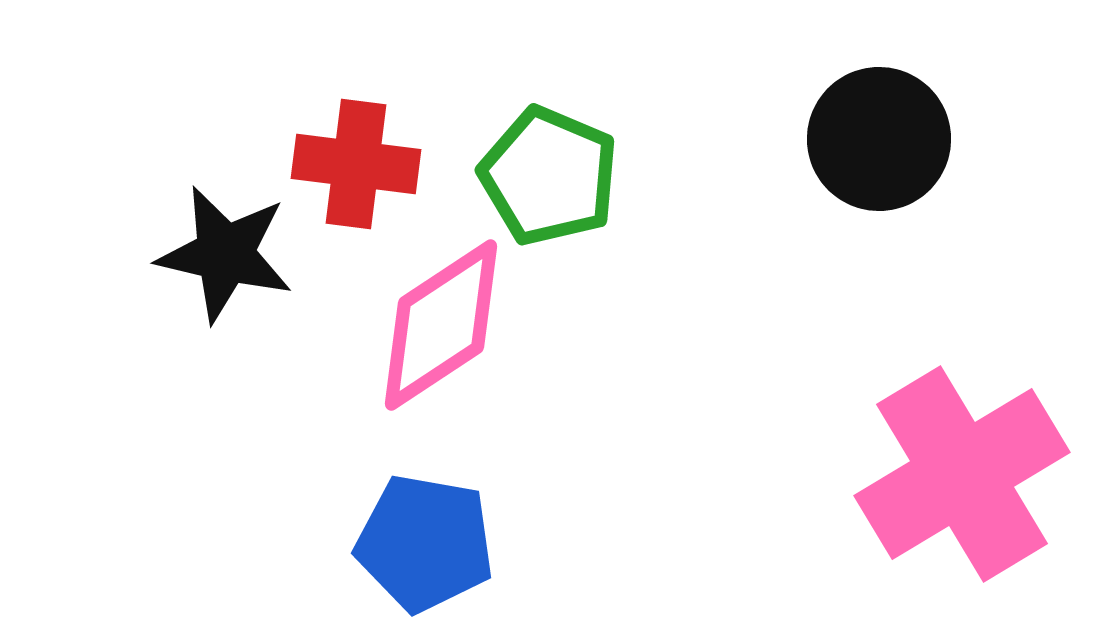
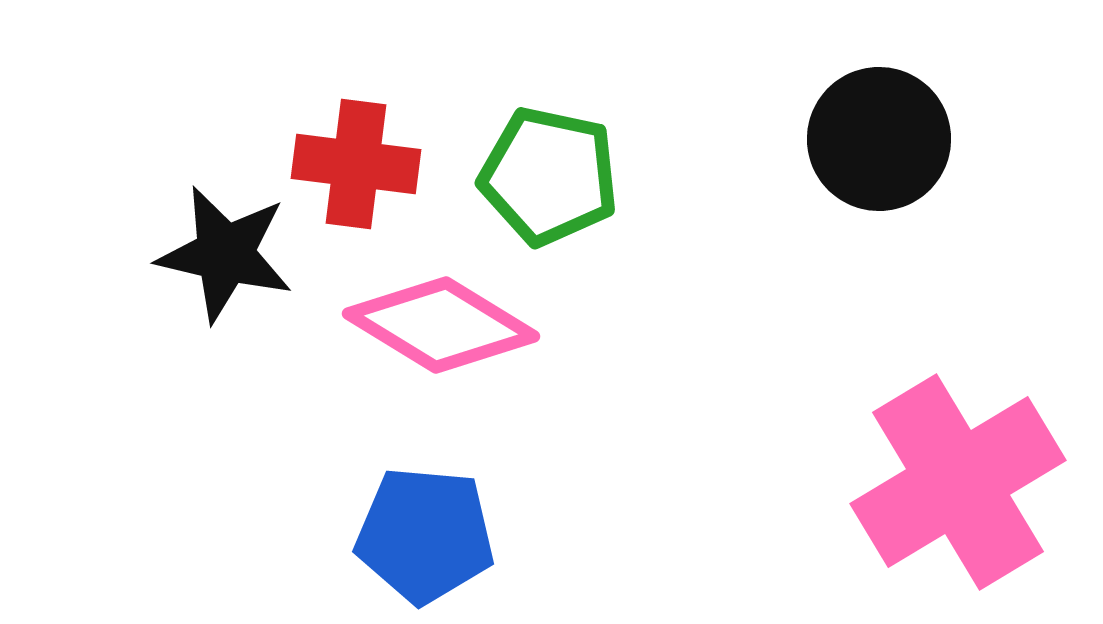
green pentagon: rotated 11 degrees counterclockwise
pink diamond: rotated 65 degrees clockwise
pink cross: moved 4 px left, 8 px down
blue pentagon: moved 8 px up; rotated 5 degrees counterclockwise
